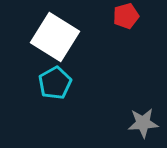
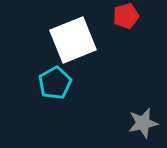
white square: moved 18 px right, 3 px down; rotated 36 degrees clockwise
gray star: rotated 8 degrees counterclockwise
